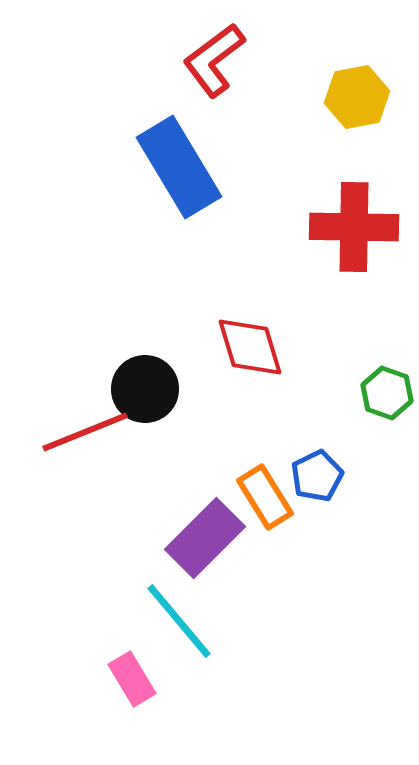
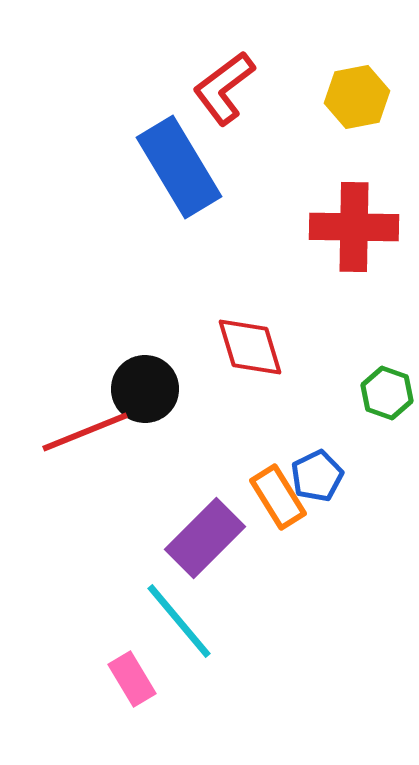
red L-shape: moved 10 px right, 28 px down
orange rectangle: moved 13 px right
